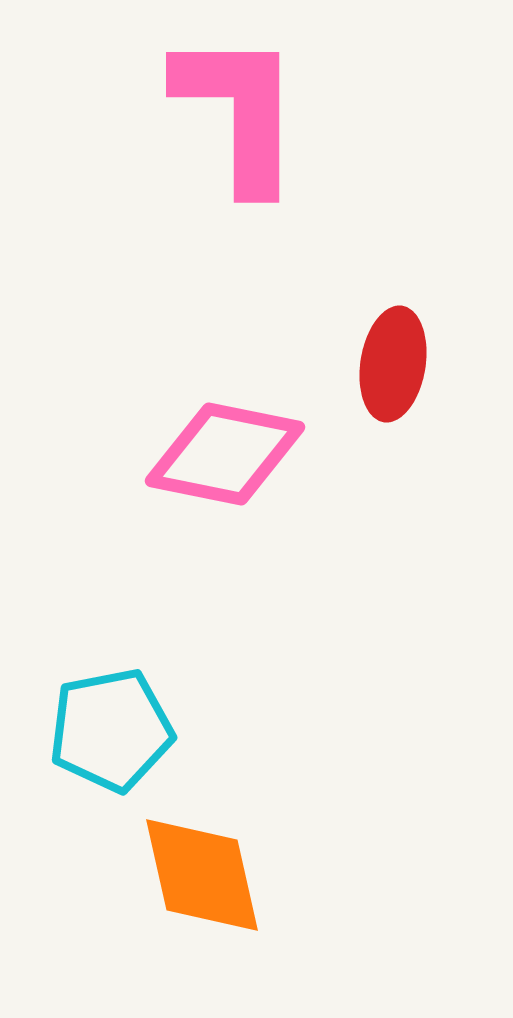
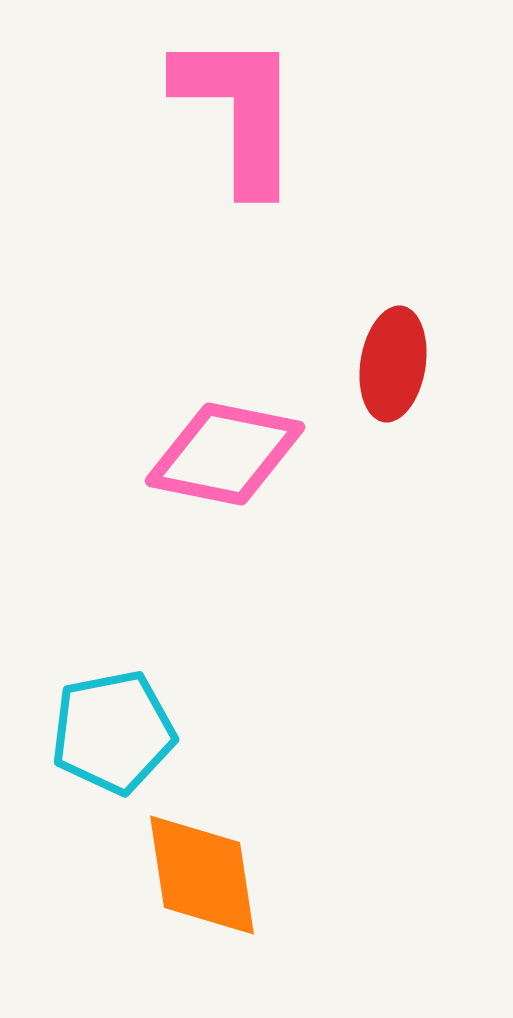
cyan pentagon: moved 2 px right, 2 px down
orange diamond: rotated 4 degrees clockwise
